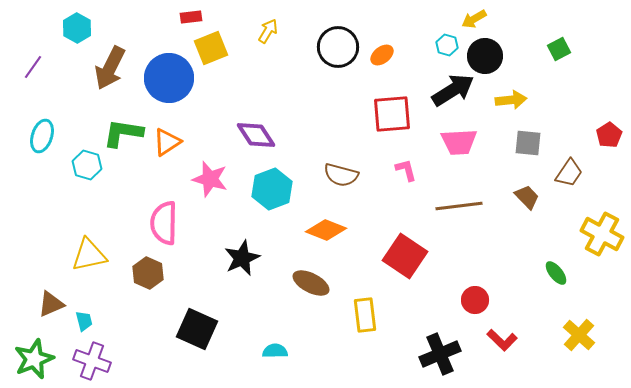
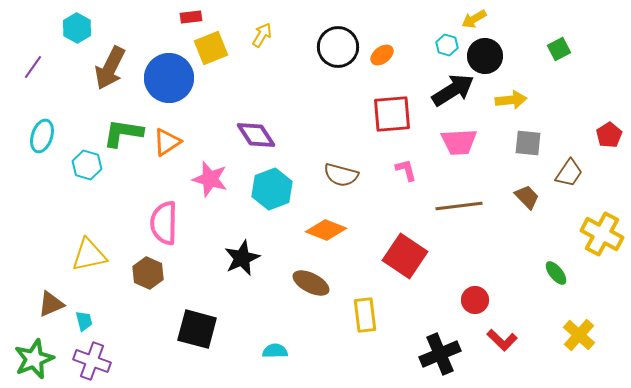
yellow arrow at (268, 31): moved 6 px left, 4 px down
black square at (197, 329): rotated 9 degrees counterclockwise
